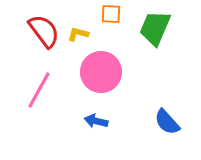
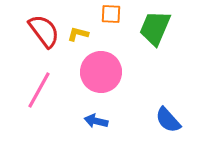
blue semicircle: moved 1 px right, 2 px up
